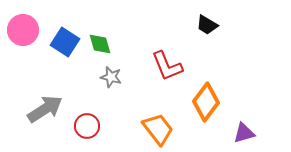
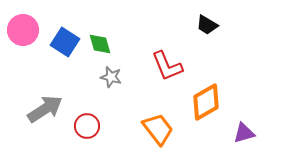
orange diamond: rotated 24 degrees clockwise
